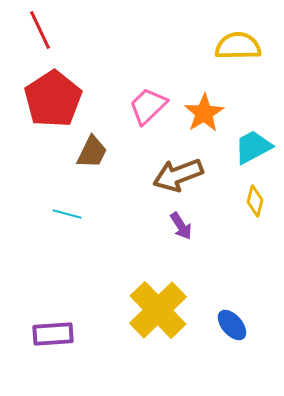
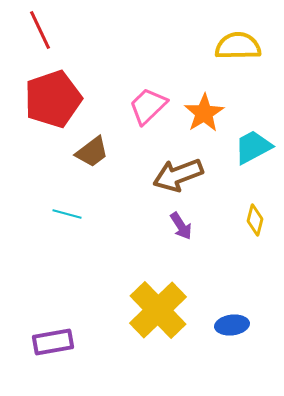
red pentagon: rotated 14 degrees clockwise
brown trapezoid: rotated 27 degrees clockwise
yellow diamond: moved 19 px down
blue ellipse: rotated 56 degrees counterclockwise
purple rectangle: moved 8 px down; rotated 6 degrees counterclockwise
